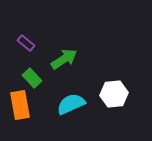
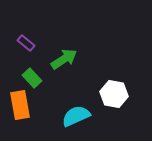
white hexagon: rotated 16 degrees clockwise
cyan semicircle: moved 5 px right, 12 px down
